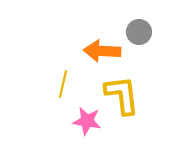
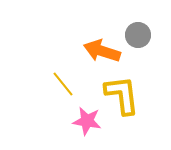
gray circle: moved 1 px left, 3 px down
orange arrow: rotated 15 degrees clockwise
yellow line: rotated 52 degrees counterclockwise
